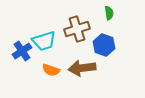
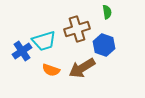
green semicircle: moved 2 px left, 1 px up
brown arrow: rotated 24 degrees counterclockwise
